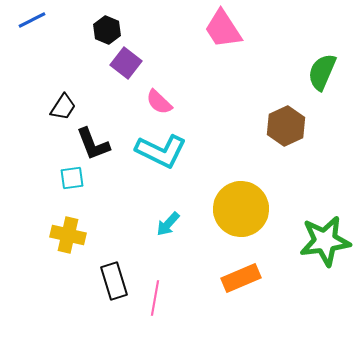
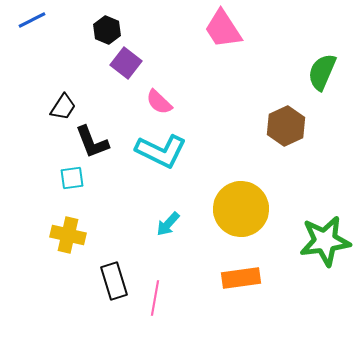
black L-shape: moved 1 px left, 2 px up
orange rectangle: rotated 15 degrees clockwise
